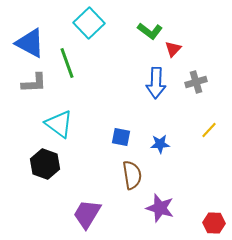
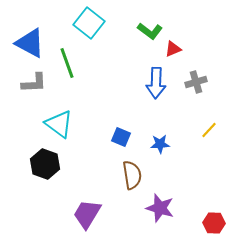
cyan square: rotated 8 degrees counterclockwise
red triangle: rotated 24 degrees clockwise
blue square: rotated 12 degrees clockwise
